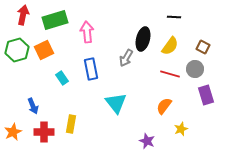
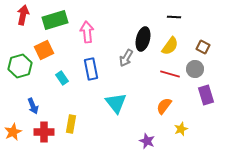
green hexagon: moved 3 px right, 16 px down
